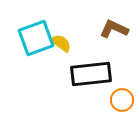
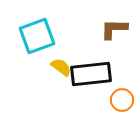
brown L-shape: rotated 24 degrees counterclockwise
cyan square: moved 1 px right, 2 px up
yellow semicircle: moved 24 px down
